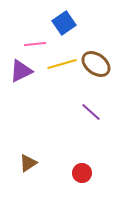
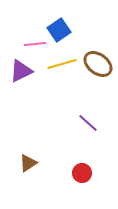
blue square: moved 5 px left, 7 px down
brown ellipse: moved 2 px right
purple line: moved 3 px left, 11 px down
